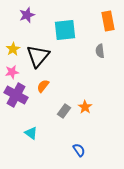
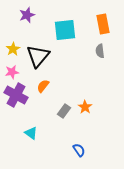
orange rectangle: moved 5 px left, 3 px down
